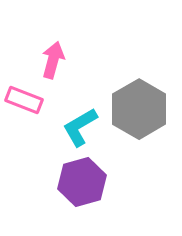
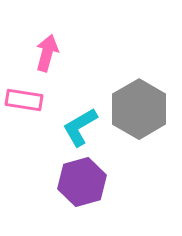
pink arrow: moved 6 px left, 7 px up
pink rectangle: rotated 12 degrees counterclockwise
